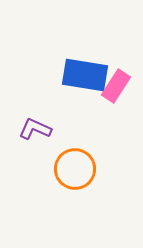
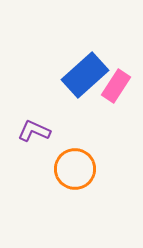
blue rectangle: rotated 51 degrees counterclockwise
purple L-shape: moved 1 px left, 2 px down
